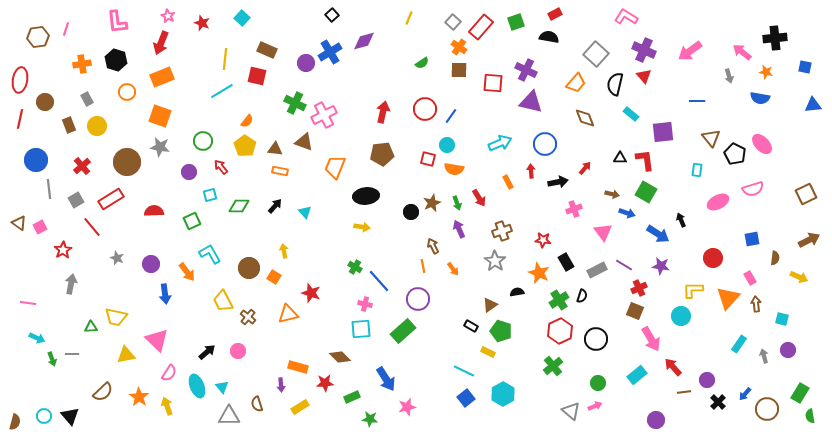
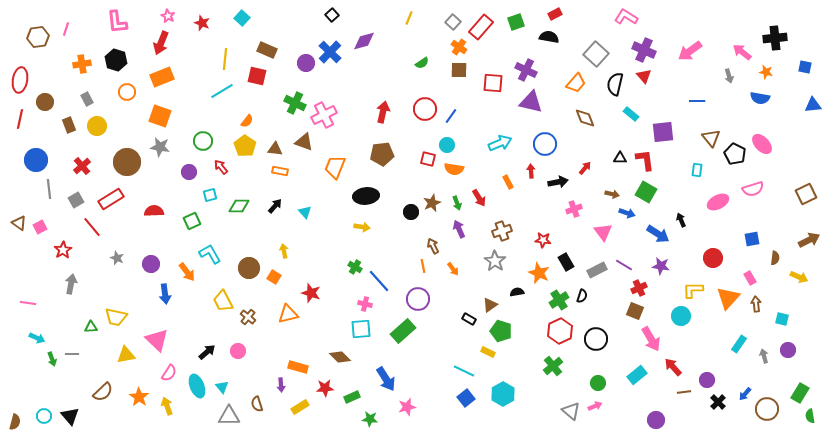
blue cross at (330, 52): rotated 15 degrees counterclockwise
black rectangle at (471, 326): moved 2 px left, 7 px up
red star at (325, 383): moved 5 px down
